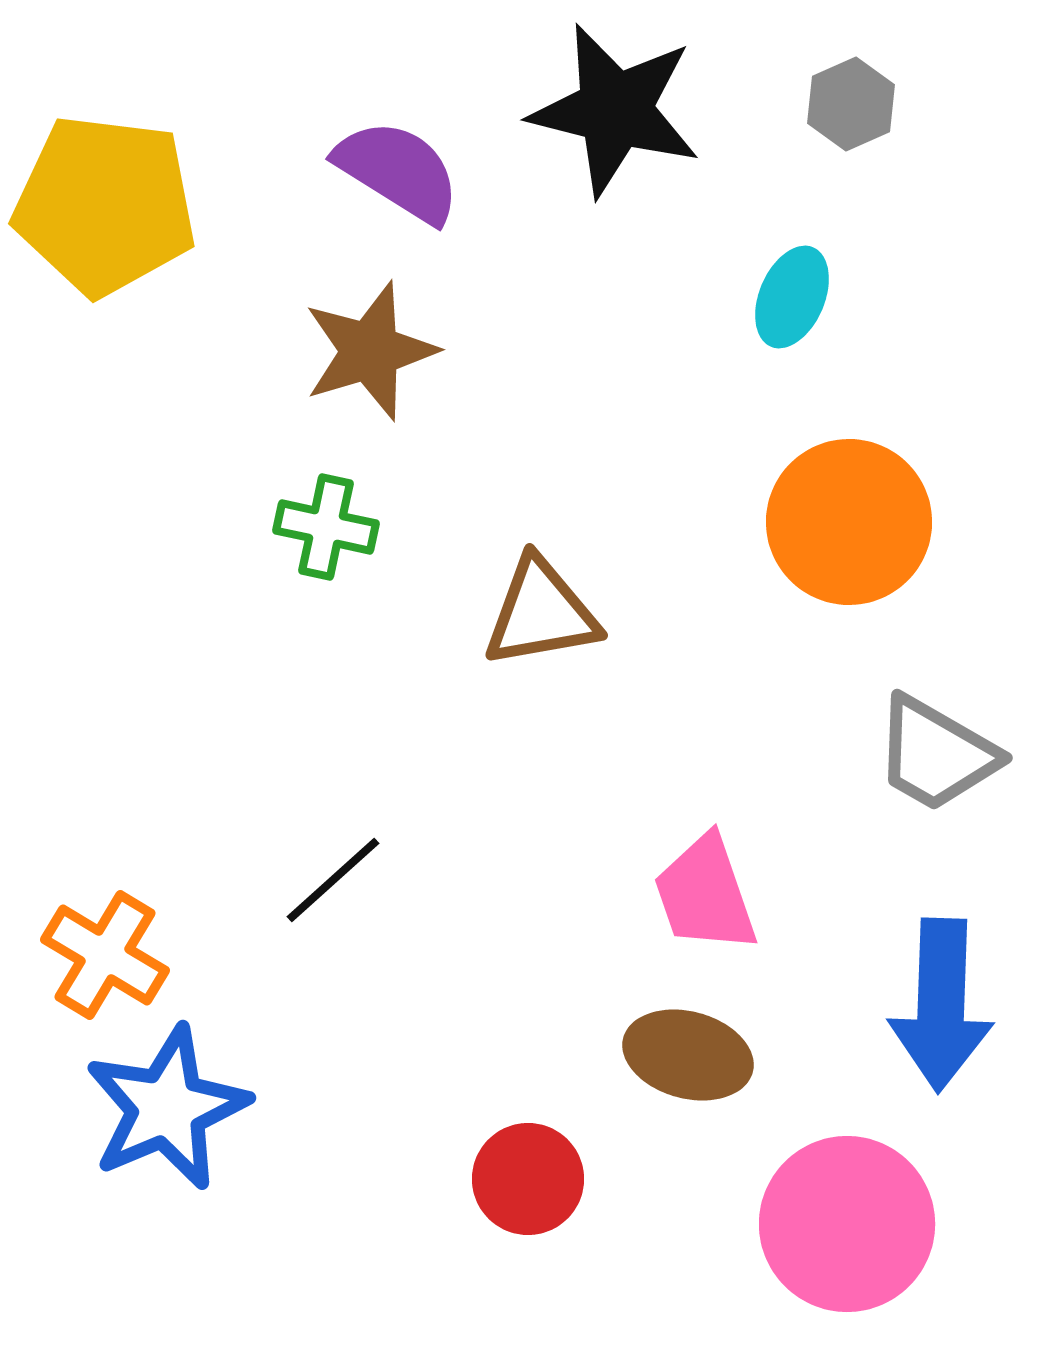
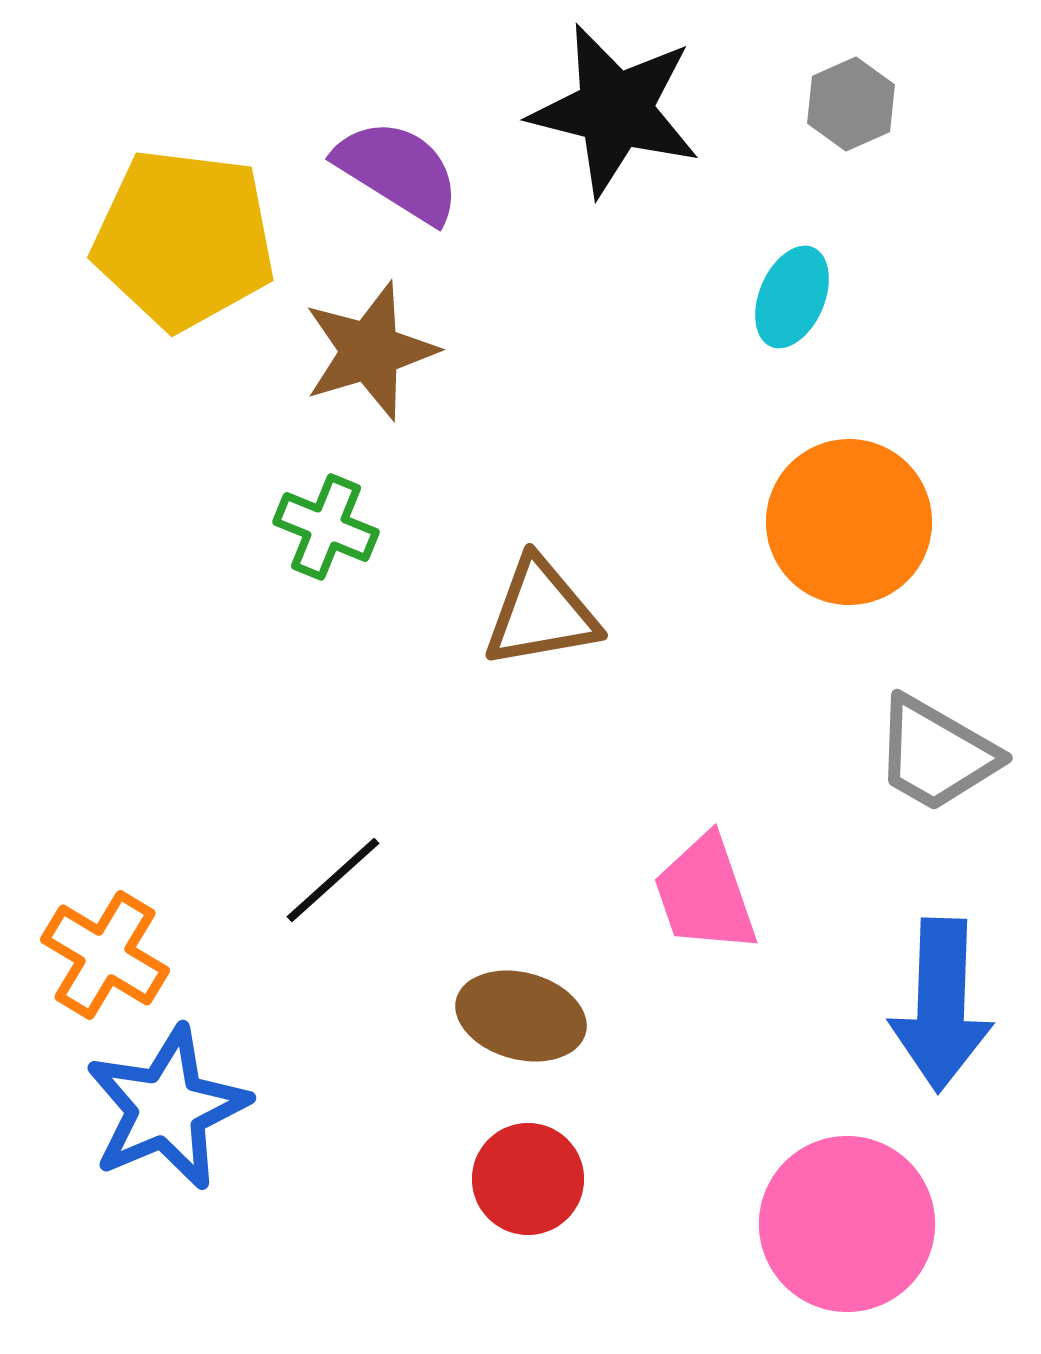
yellow pentagon: moved 79 px right, 34 px down
green cross: rotated 10 degrees clockwise
brown ellipse: moved 167 px left, 39 px up
